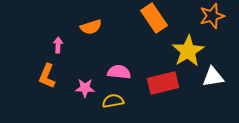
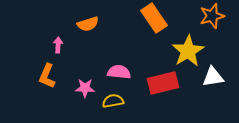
orange semicircle: moved 3 px left, 3 px up
